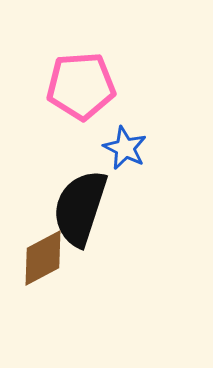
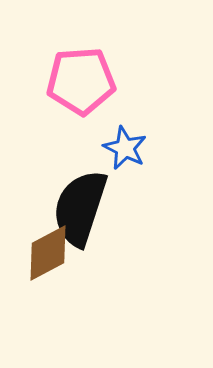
pink pentagon: moved 5 px up
brown diamond: moved 5 px right, 5 px up
